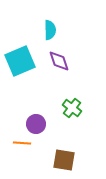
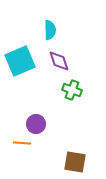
green cross: moved 18 px up; rotated 18 degrees counterclockwise
brown square: moved 11 px right, 2 px down
